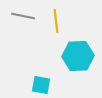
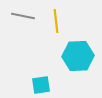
cyan square: rotated 18 degrees counterclockwise
